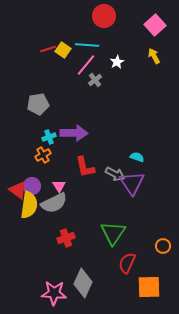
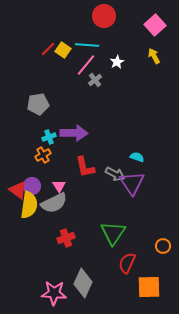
red line: rotated 28 degrees counterclockwise
